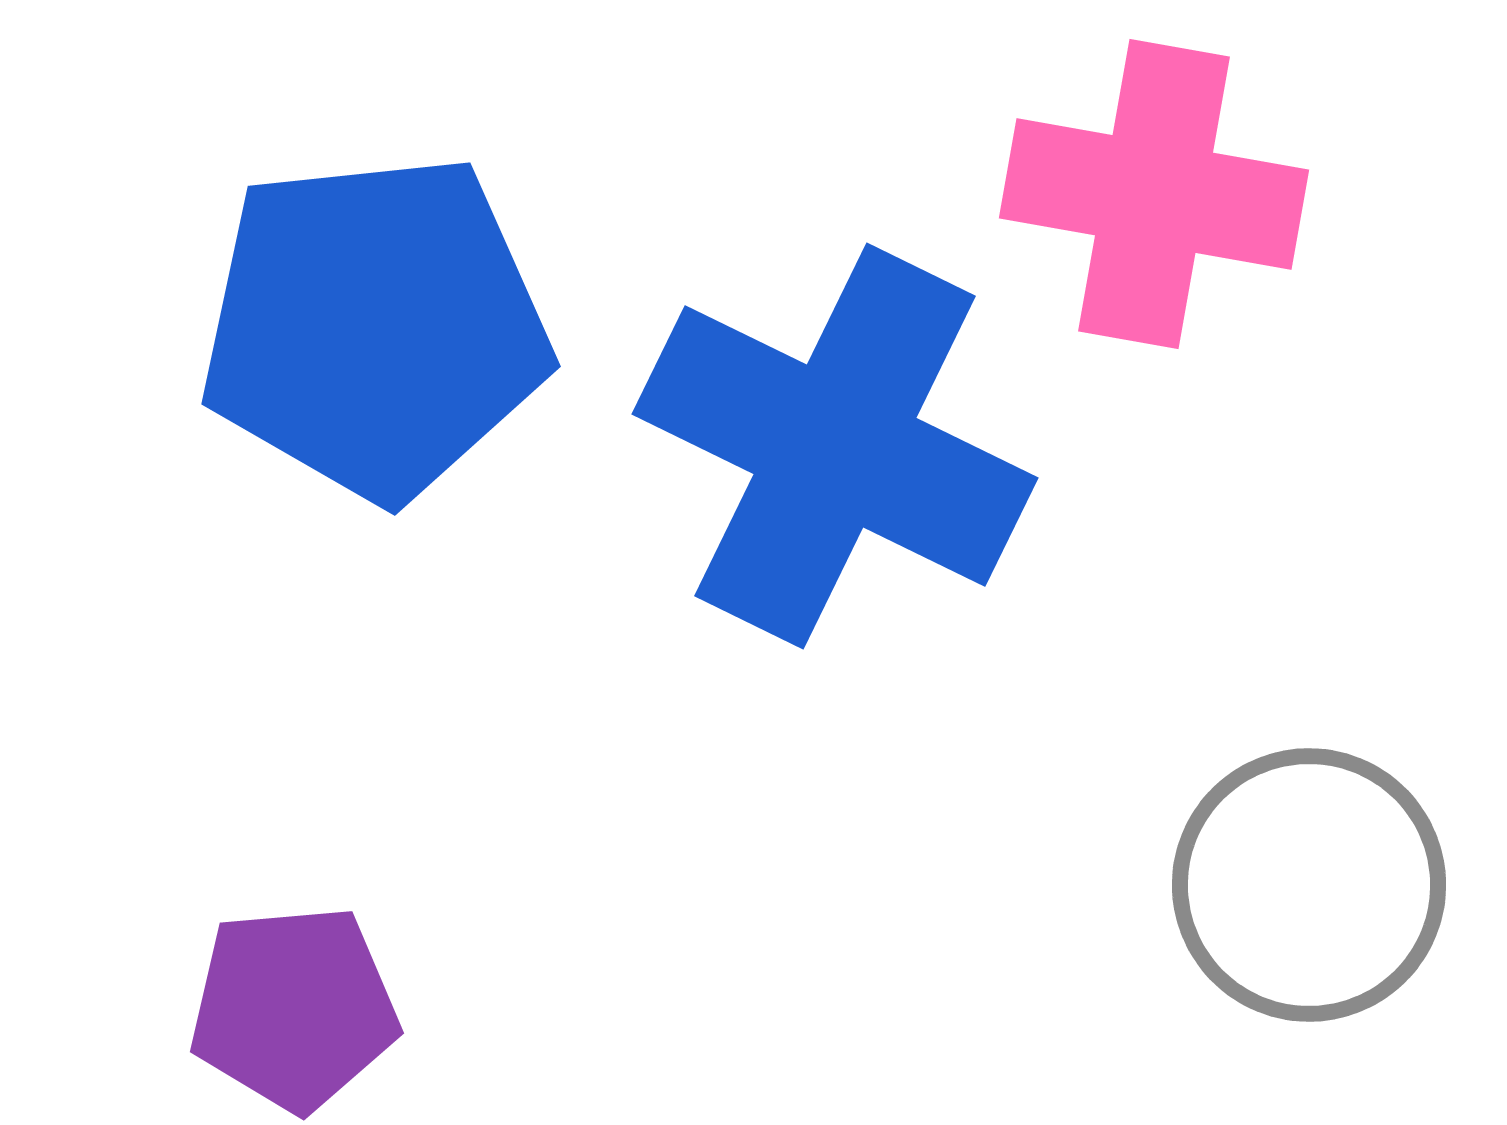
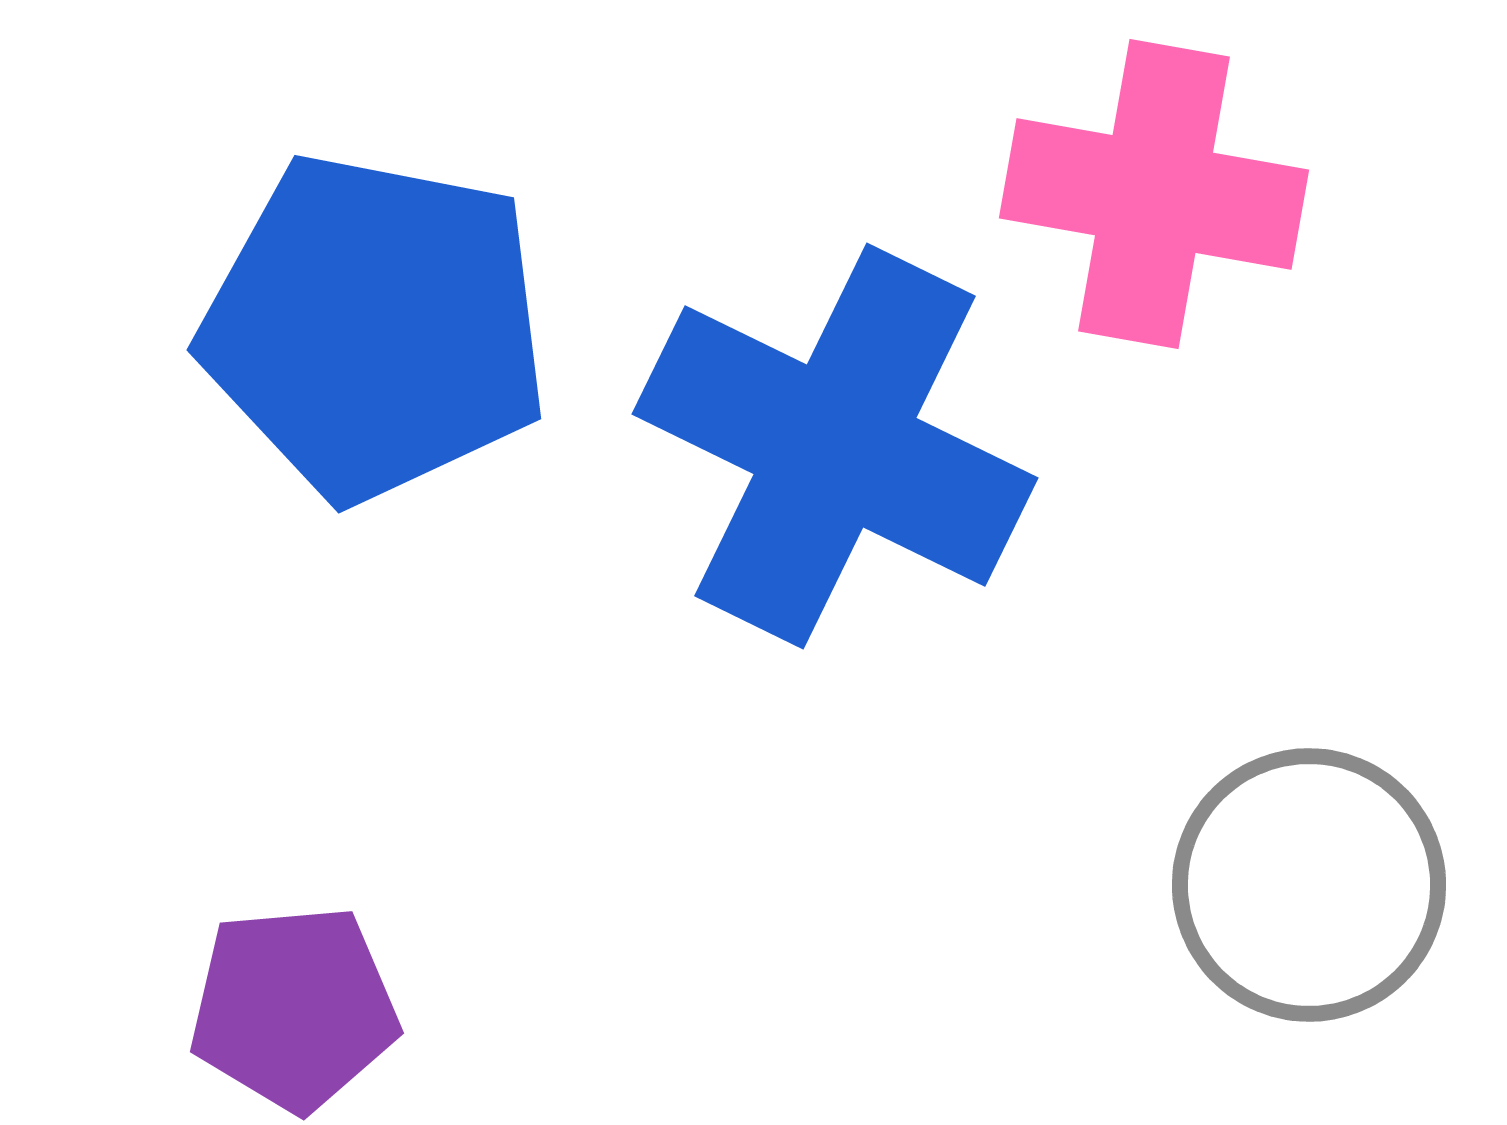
blue pentagon: rotated 17 degrees clockwise
